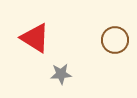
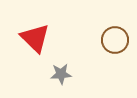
red triangle: rotated 12 degrees clockwise
